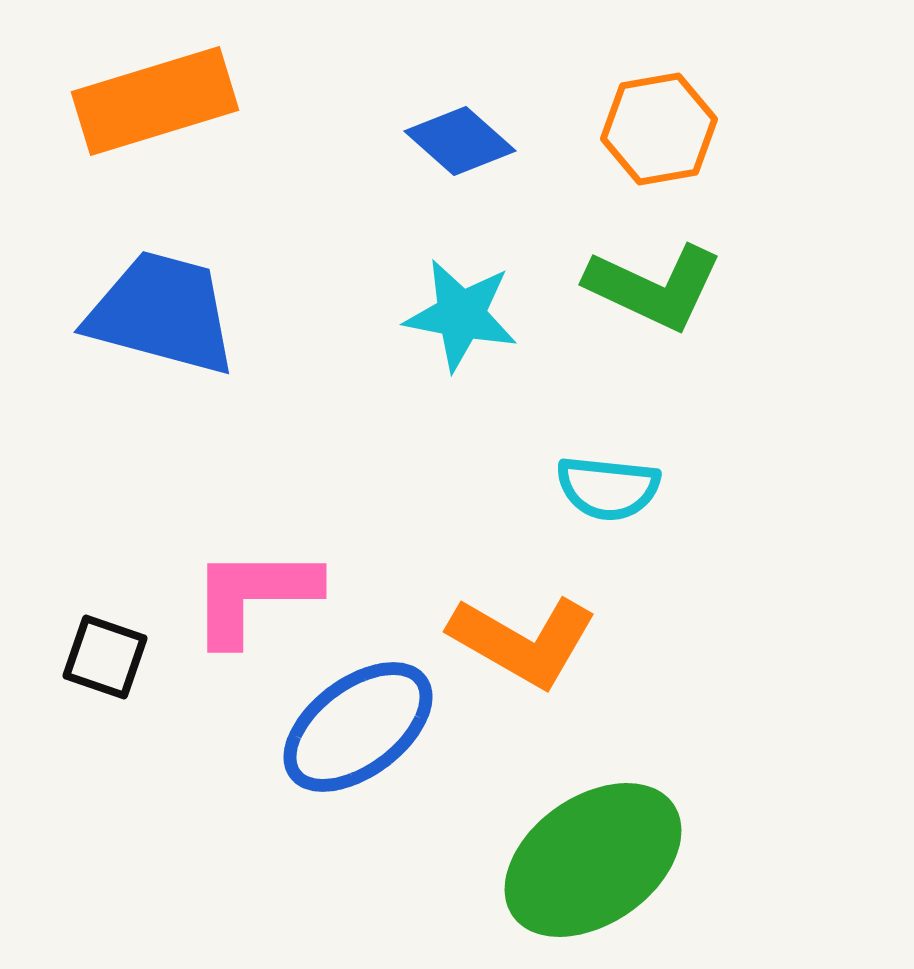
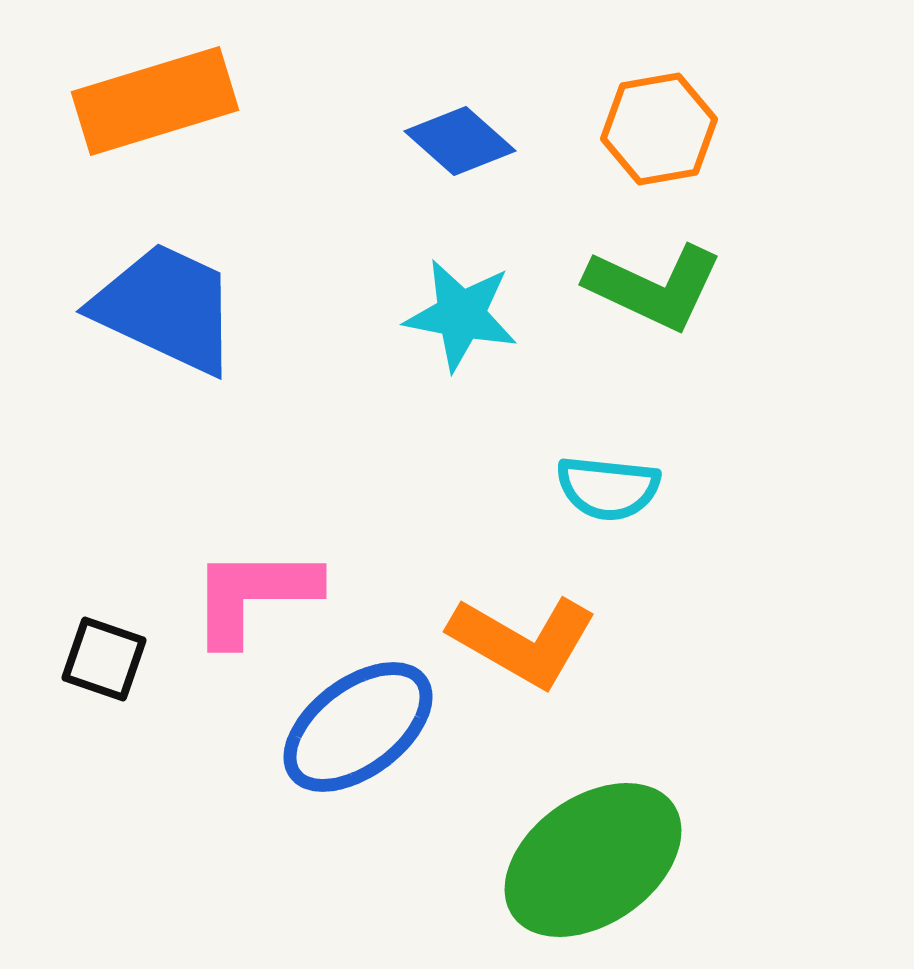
blue trapezoid: moved 4 px right, 5 px up; rotated 10 degrees clockwise
black square: moved 1 px left, 2 px down
